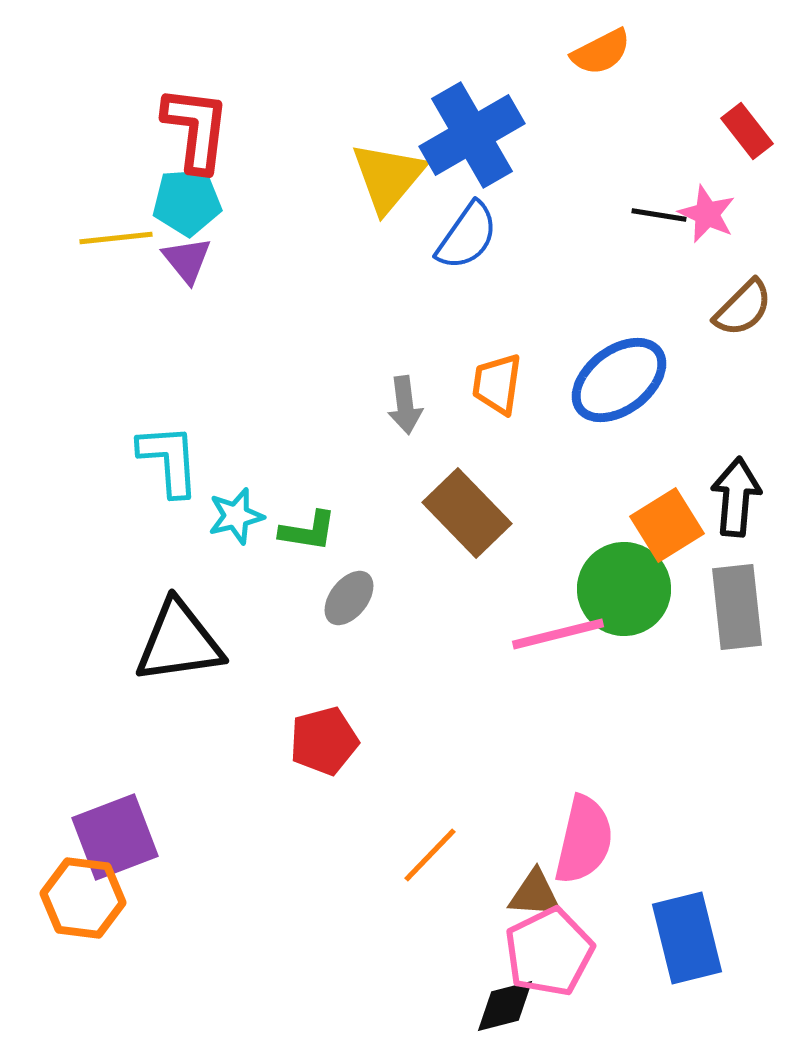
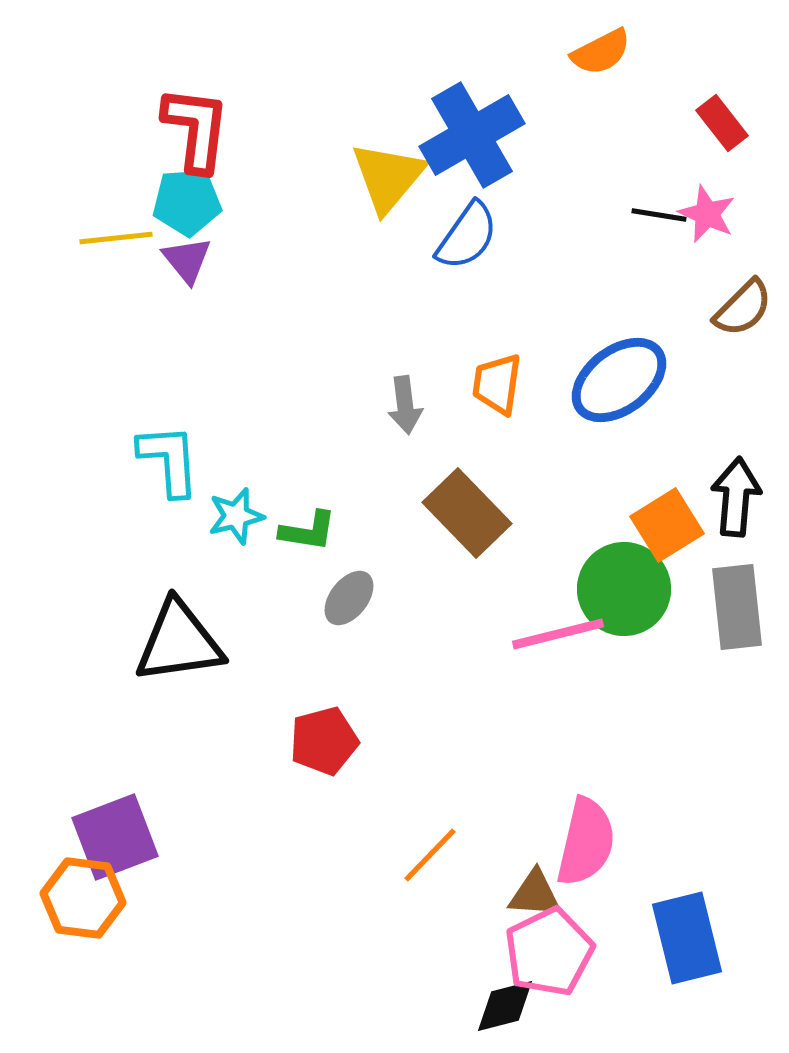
red rectangle: moved 25 px left, 8 px up
pink semicircle: moved 2 px right, 2 px down
